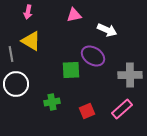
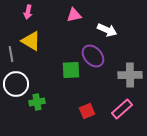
purple ellipse: rotated 15 degrees clockwise
green cross: moved 15 px left
